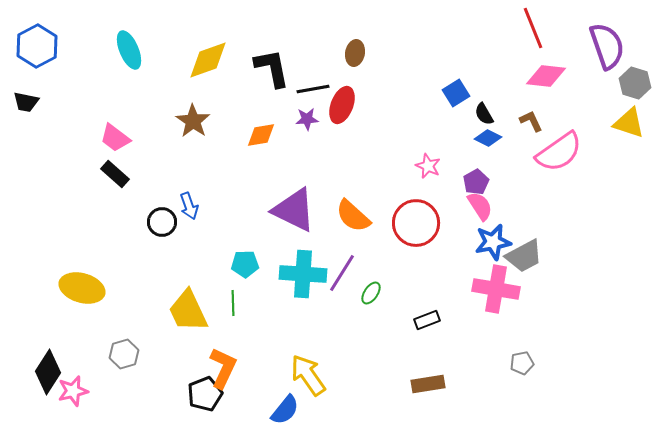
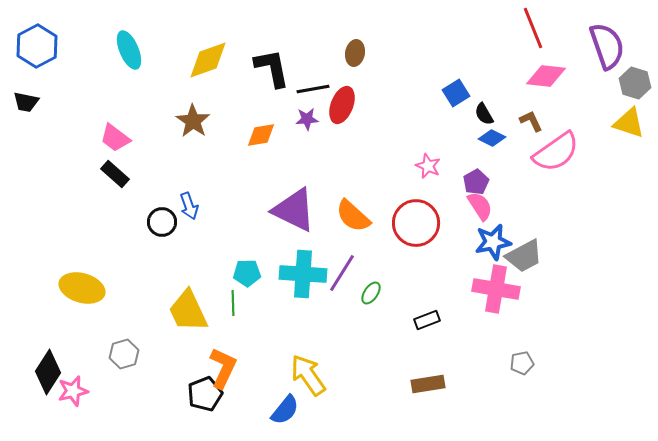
blue diamond at (488, 138): moved 4 px right
pink semicircle at (559, 152): moved 3 px left
cyan pentagon at (245, 264): moved 2 px right, 9 px down
